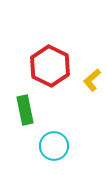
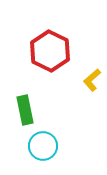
red hexagon: moved 15 px up
cyan circle: moved 11 px left
